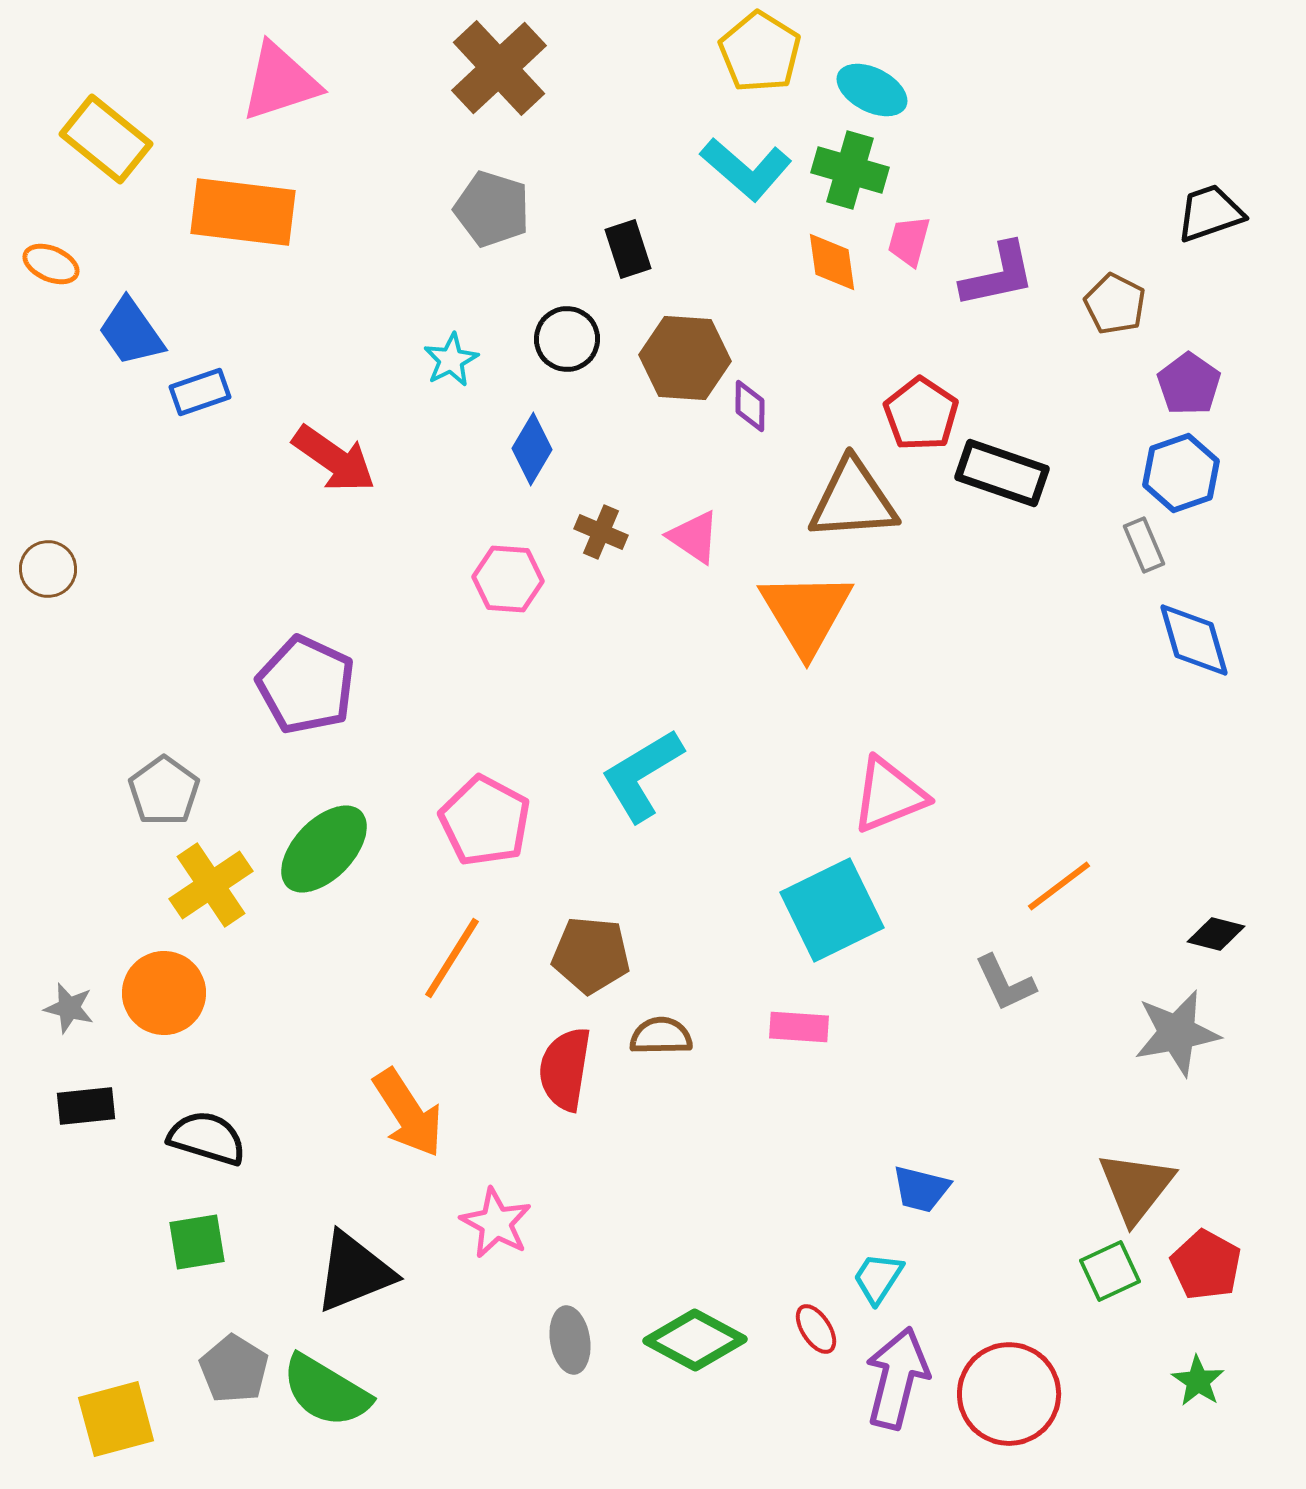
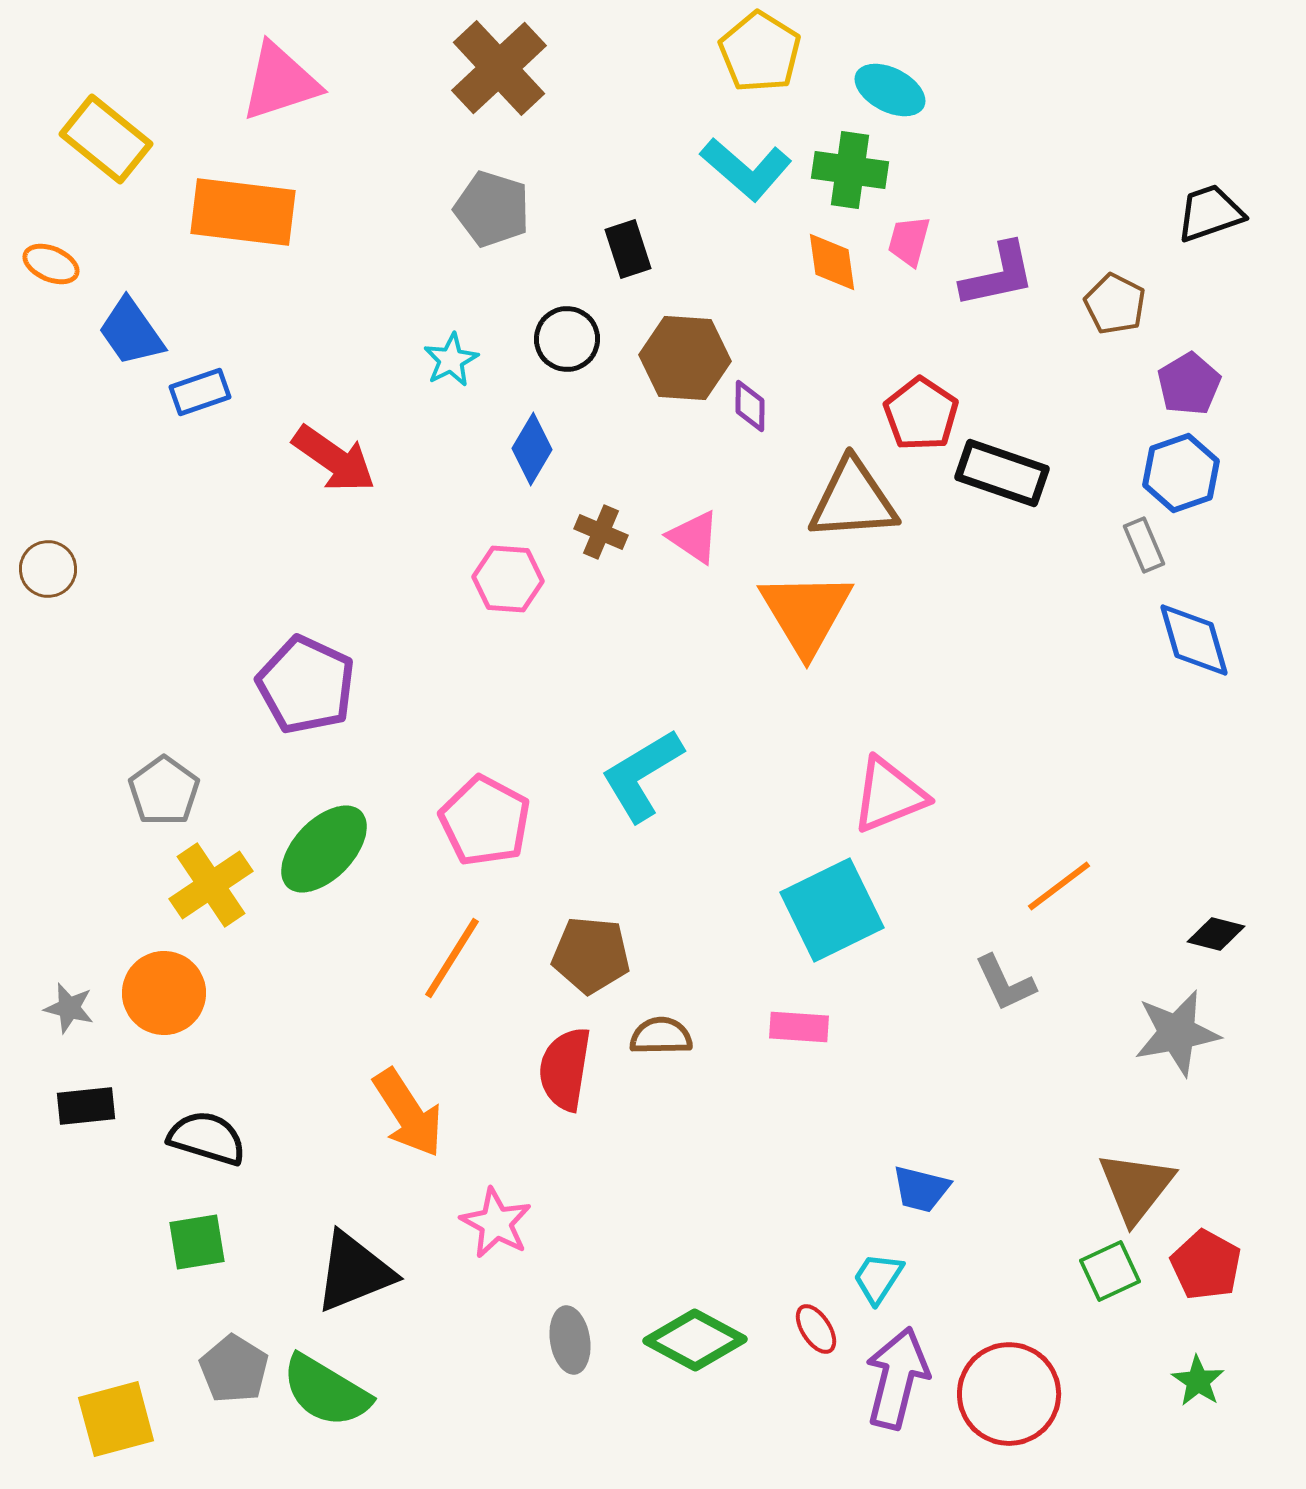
cyan ellipse at (872, 90): moved 18 px right
green cross at (850, 170): rotated 8 degrees counterclockwise
purple pentagon at (1189, 384): rotated 6 degrees clockwise
